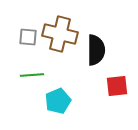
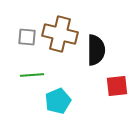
gray square: moved 1 px left
